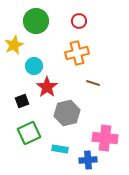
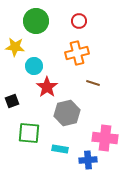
yellow star: moved 1 px right, 2 px down; rotated 30 degrees clockwise
black square: moved 10 px left
green square: rotated 30 degrees clockwise
